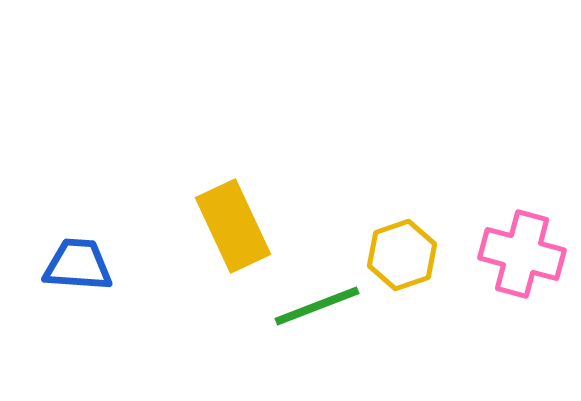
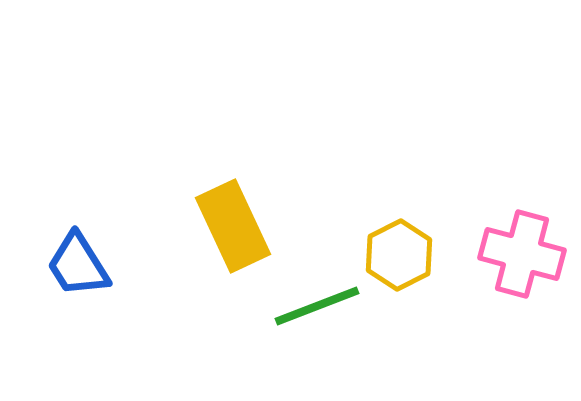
yellow hexagon: moved 3 px left; rotated 8 degrees counterclockwise
blue trapezoid: rotated 126 degrees counterclockwise
